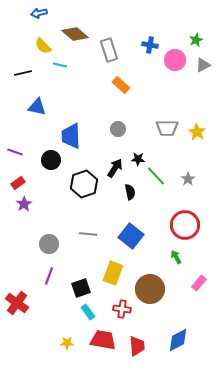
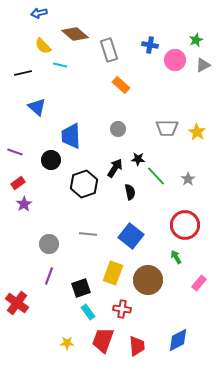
blue triangle at (37, 107): rotated 30 degrees clockwise
brown circle at (150, 289): moved 2 px left, 9 px up
red trapezoid at (103, 340): rotated 80 degrees counterclockwise
